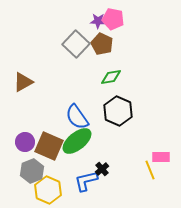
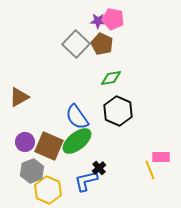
green diamond: moved 1 px down
brown triangle: moved 4 px left, 15 px down
black cross: moved 3 px left, 1 px up
